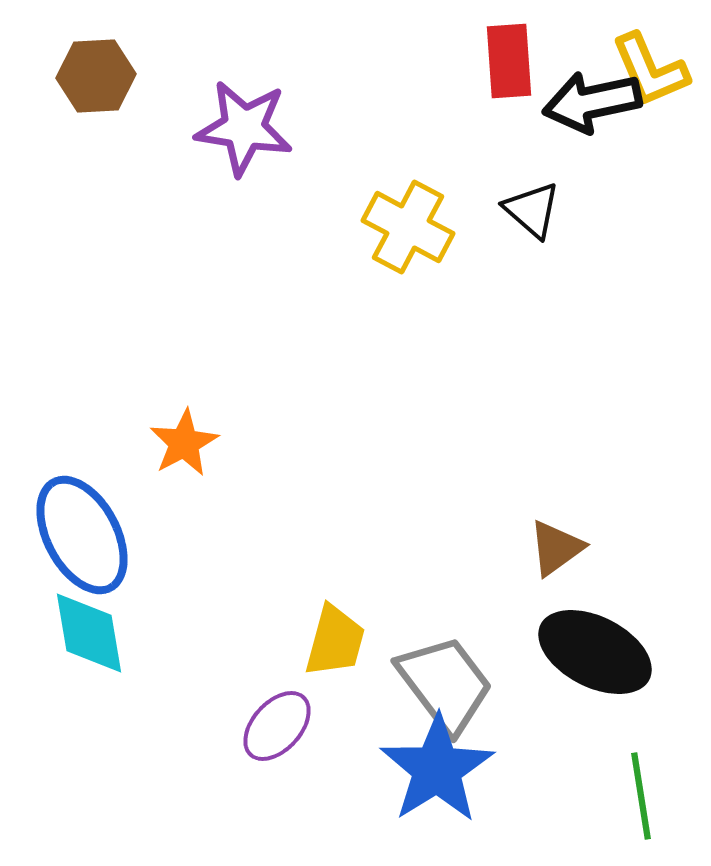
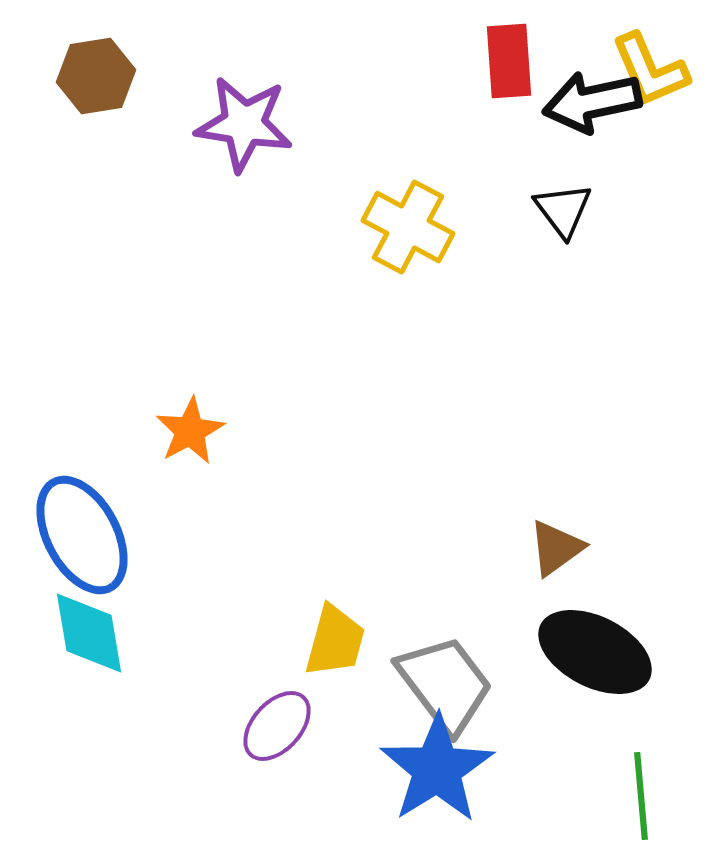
brown hexagon: rotated 6 degrees counterclockwise
purple star: moved 4 px up
black triangle: moved 31 px right; rotated 12 degrees clockwise
orange star: moved 6 px right, 12 px up
green line: rotated 4 degrees clockwise
